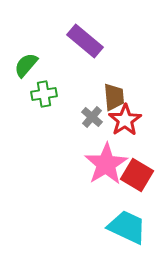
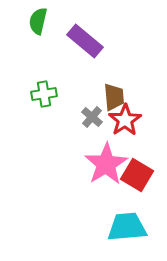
green semicircle: moved 12 px right, 44 px up; rotated 28 degrees counterclockwise
cyan trapezoid: rotated 30 degrees counterclockwise
